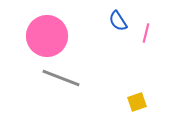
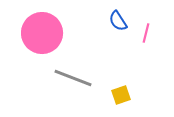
pink circle: moved 5 px left, 3 px up
gray line: moved 12 px right
yellow square: moved 16 px left, 7 px up
